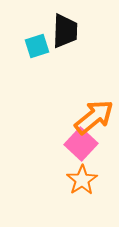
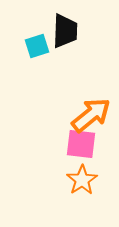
orange arrow: moved 3 px left, 2 px up
pink square: rotated 36 degrees counterclockwise
